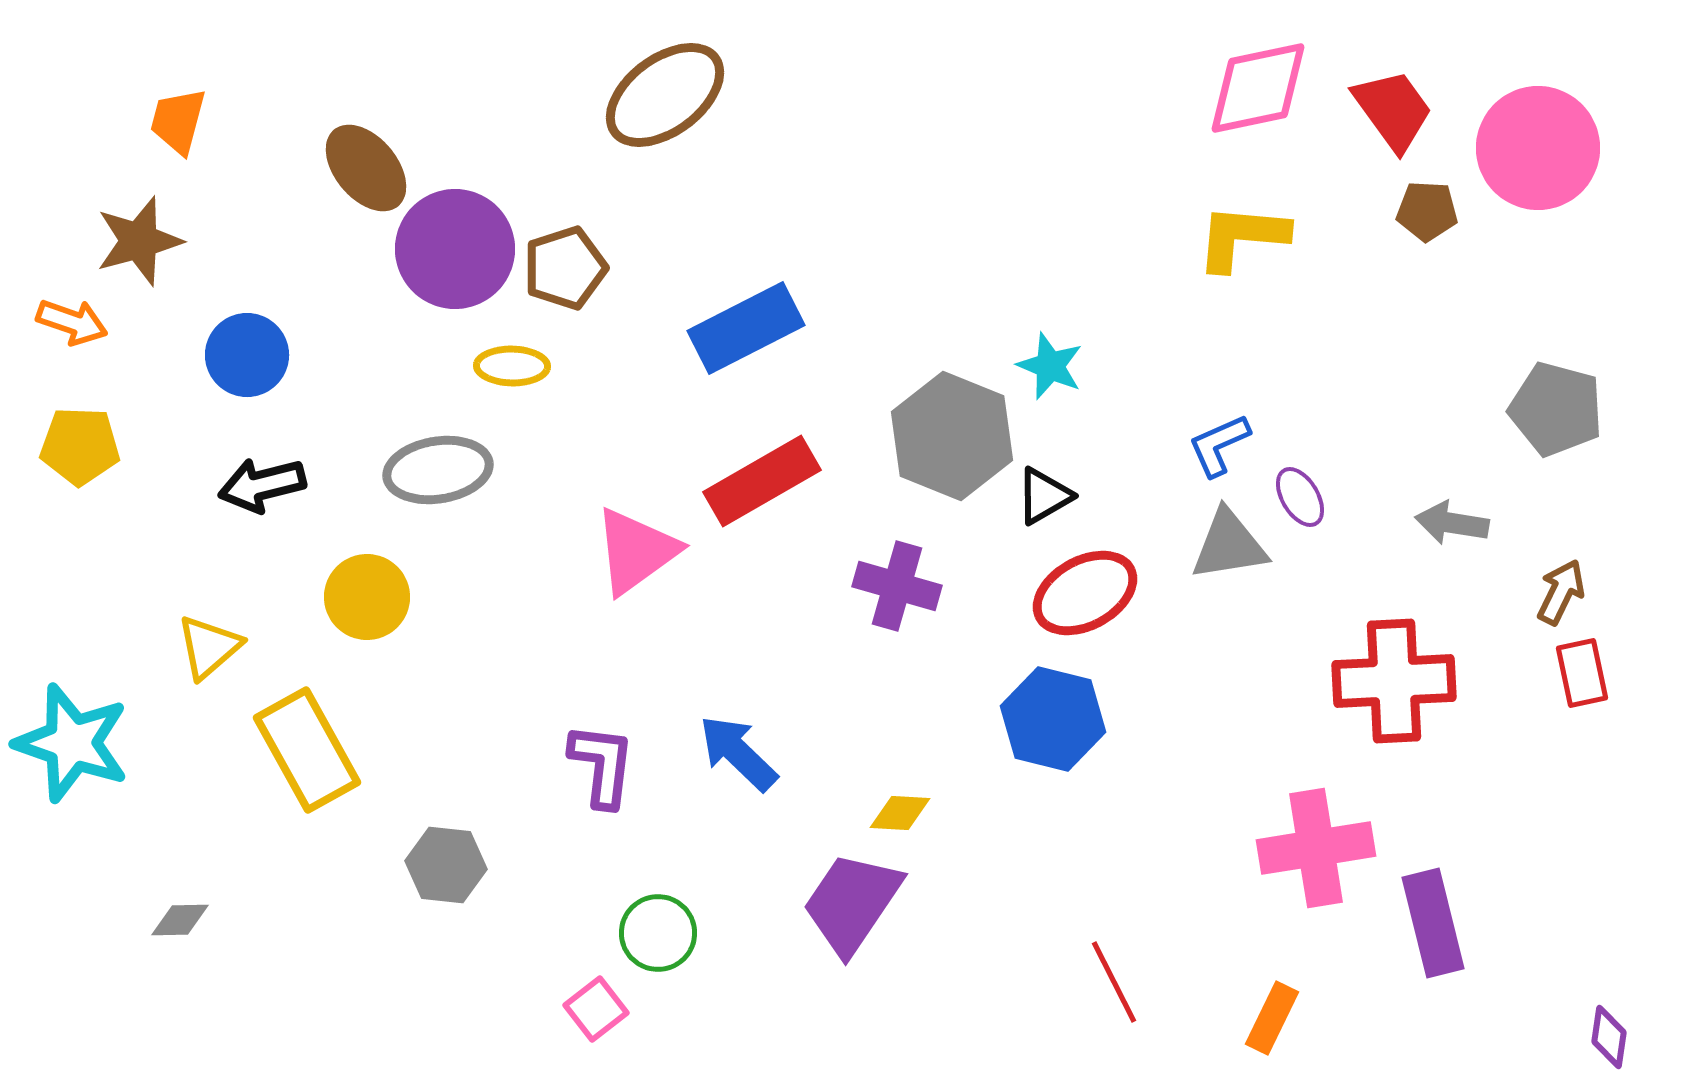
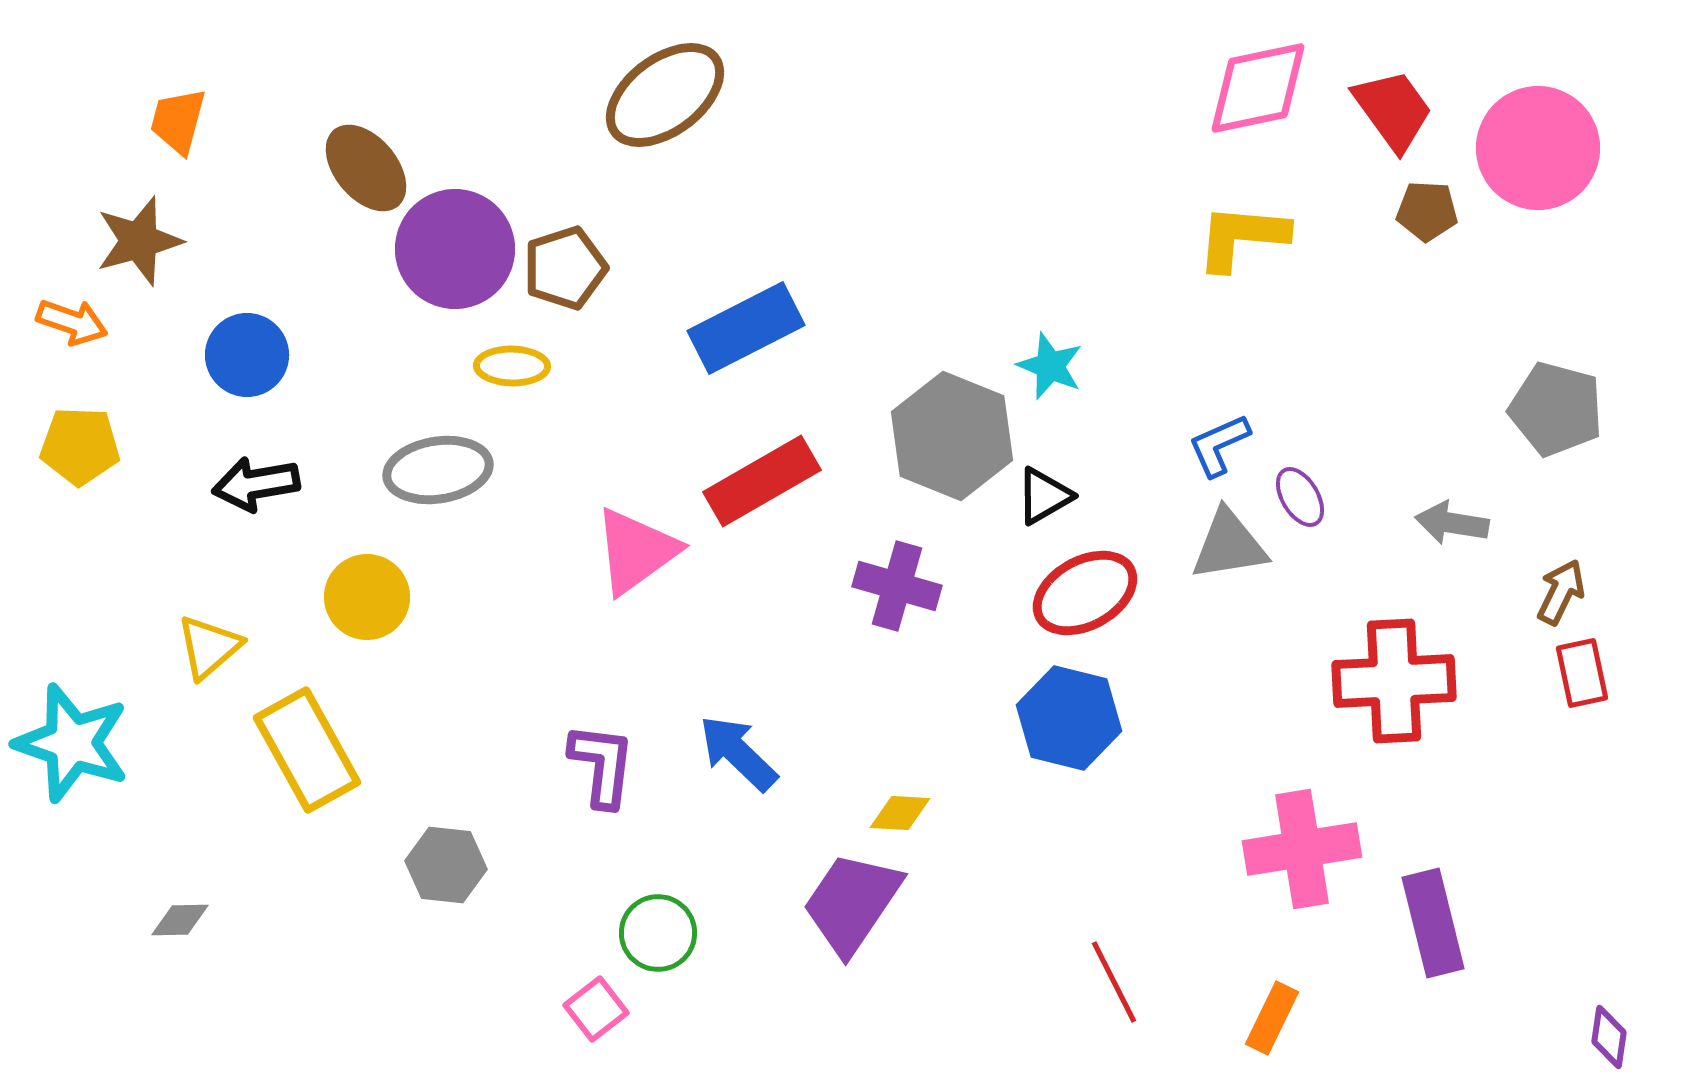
black arrow at (262, 485): moved 6 px left, 1 px up; rotated 4 degrees clockwise
blue hexagon at (1053, 719): moved 16 px right, 1 px up
pink cross at (1316, 848): moved 14 px left, 1 px down
